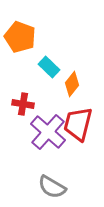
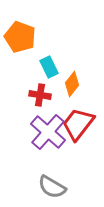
cyan rectangle: rotated 20 degrees clockwise
red cross: moved 17 px right, 9 px up
red trapezoid: rotated 24 degrees clockwise
